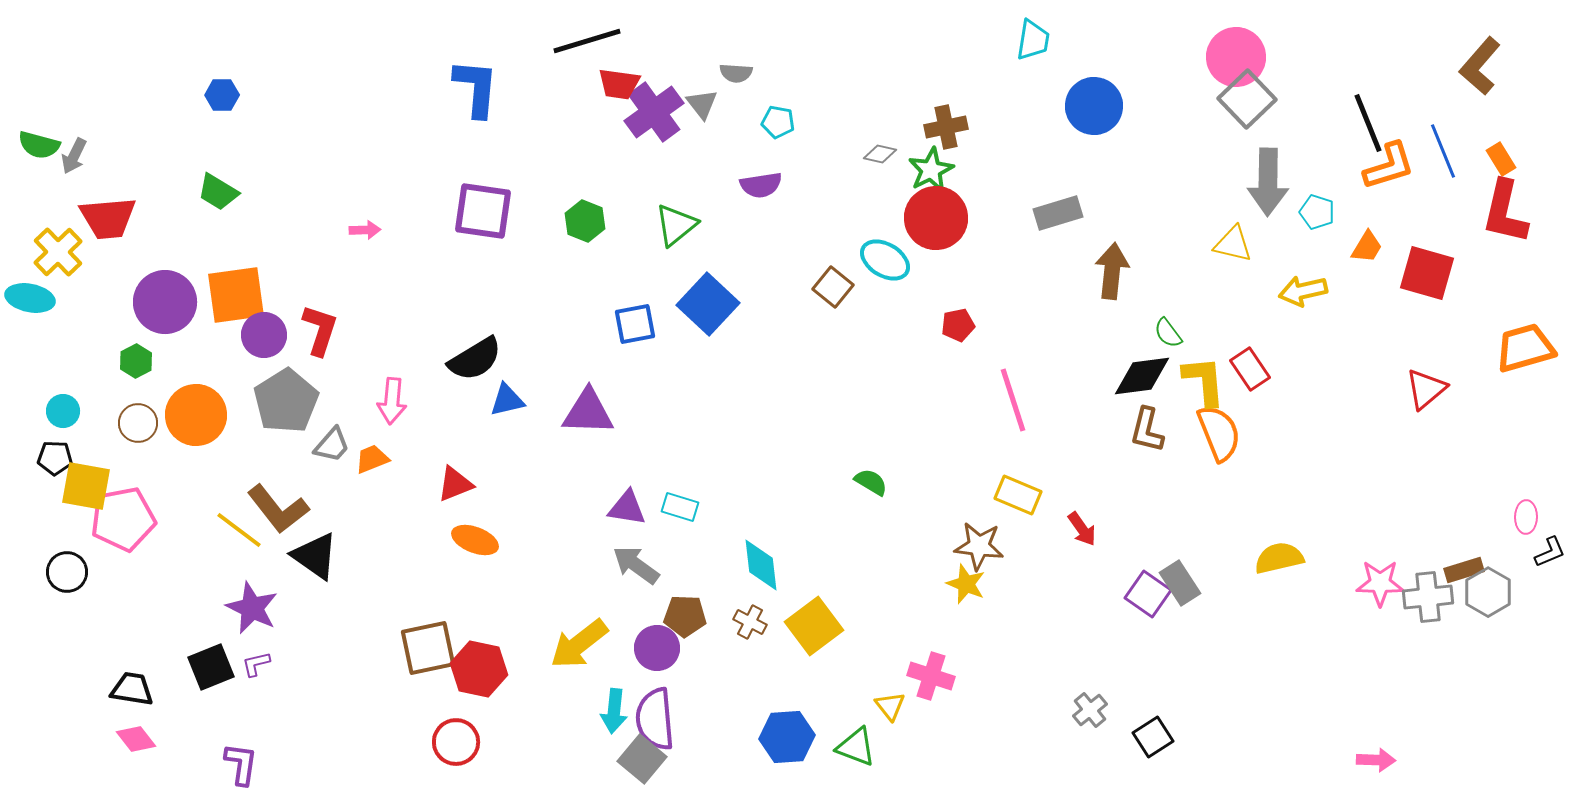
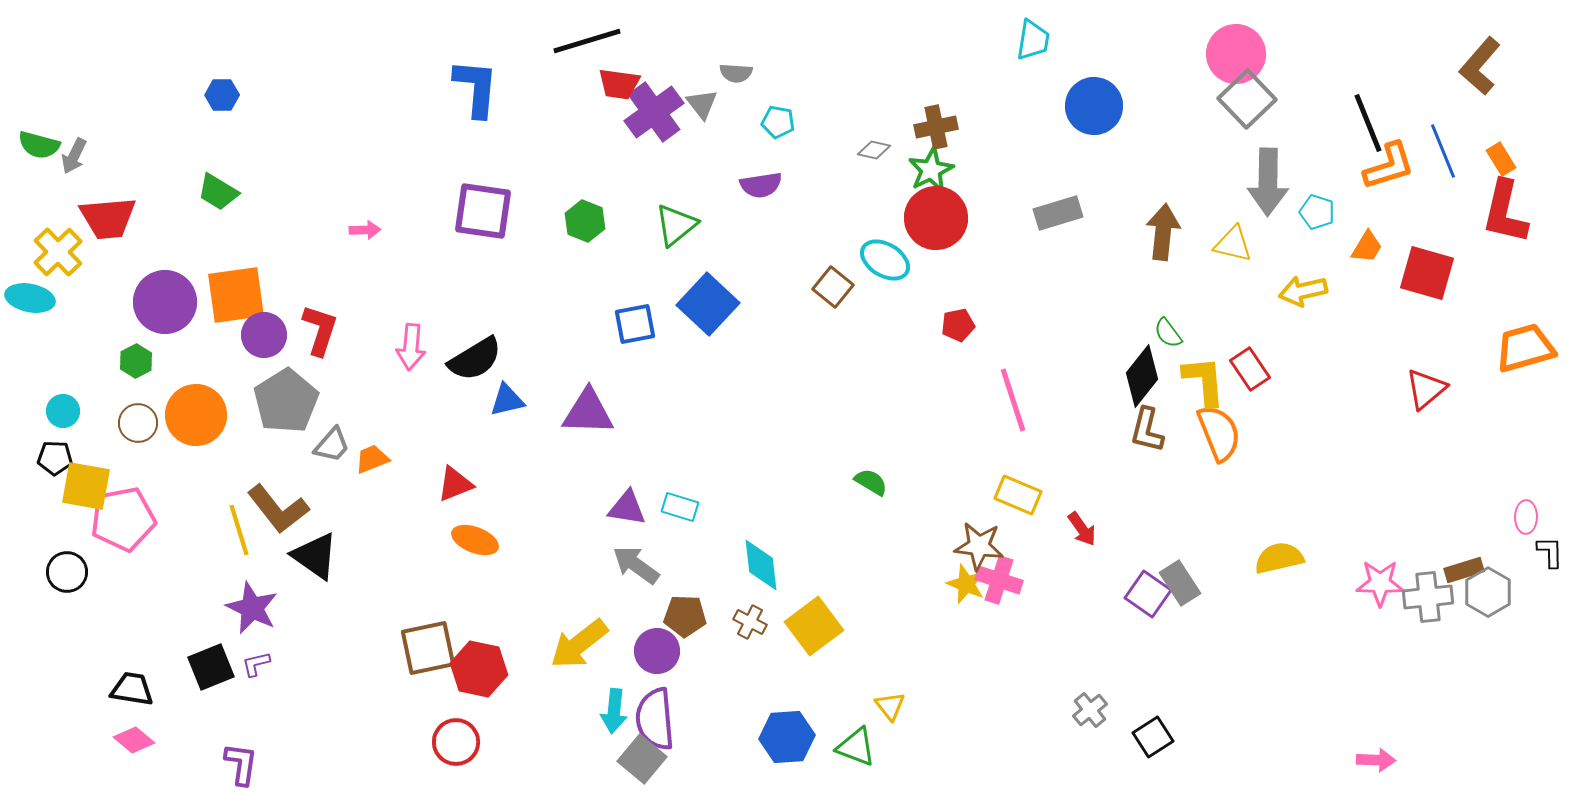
pink circle at (1236, 57): moved 3 px up
brown cross at (946, 127): moved 10 px left
gray diamond at (880, 154): moved 6 px left, 4 px up
brown arrow at (1112, 271): moved 51 px right, 39 px up
black diamond at (1142, 376): rotated 44 degrees counterclockwise
pink arrow at (392, 401): moved 19 px right, 54 px up
yellow line at (239, 530): rotated 36 degrees clockwise
black L-shape at (1550, 552): rotated 68 degrees counterclockwise
purple circle at (657, 648): moved 3 px down
pink cross at (931, 676): moved 68 px right, 96 px up
pink diamond at (136, 739): moved 2 px left, 1 px down; rotated 12 degrees counterclockwise
